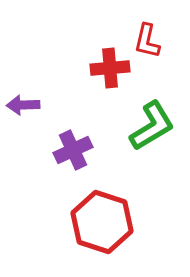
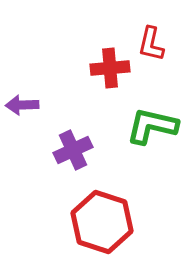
red L-shape: moved 4 px right, 3 px down
purple arrow: moved 1 px left
green L-shape: rotated 136 degrees counterclockwise
